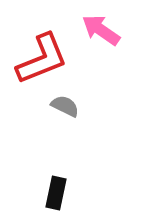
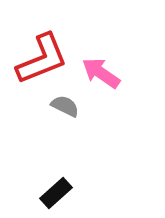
pink arrow: moved 43 px down
black rectangle: rotated 36 degrees clockwise
